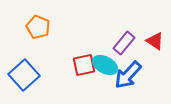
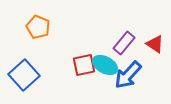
red triangle: moved 3 px down
